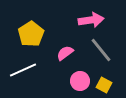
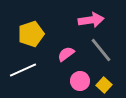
yellow pentagon: rotated 15 degrees clockwise
pink semicircle: moved 1 px right, 1 px down
yellow square: rotated 14 degrees clockwise
